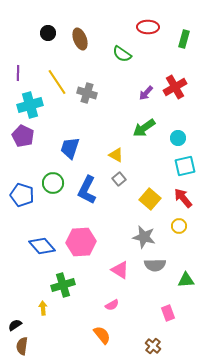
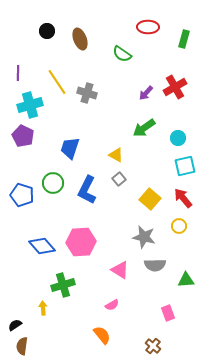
black circle: moved 1 px left, 2 px up
